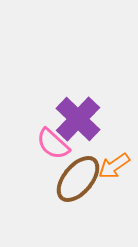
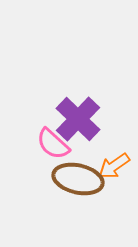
brown ellipse: rotated 63 degrees clockwise
